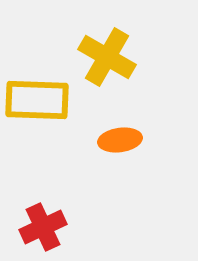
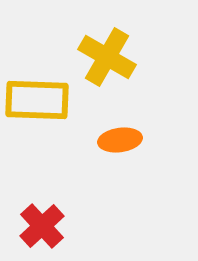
red cross: moved 1 px left, 1 px up; rotated 18 degrees counterclockwise
